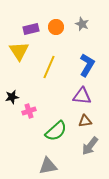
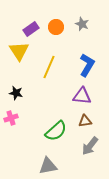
purple rectangle: rotated 21 degrees counterclockwise
black star: moved 4 px right, 4 px up; rotated 24 degrees clockwise
pink cross: moved 18 px left, 7 px down
